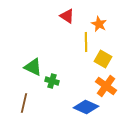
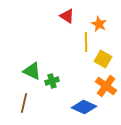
green triangle: moved 1 px left, 4 px down
green cross: rotated 32 degrees counterclockwise
blue diamond: moved 2 px left
